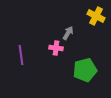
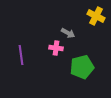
gray arrow: rotated 88 degrees clockwise
green pentagon: moved 3 px left, 3 px up
